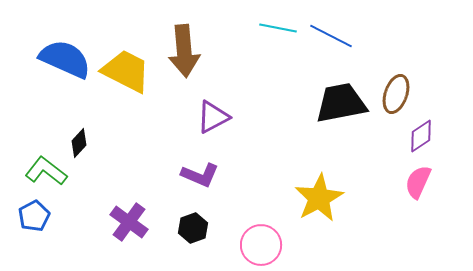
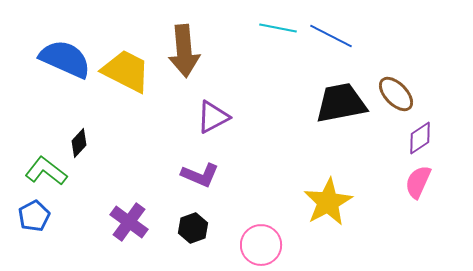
brown ellipse: rotated 63 degrees counterclockwise
purple diamond: moved 1 px left, 2 px down
yellow star: moved 9 px right, 4 px down
